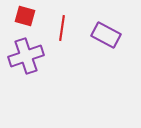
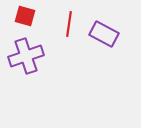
red line: moved 7 px right, 4 px up
purple rectangle: moved 2 px left, 1 px up
